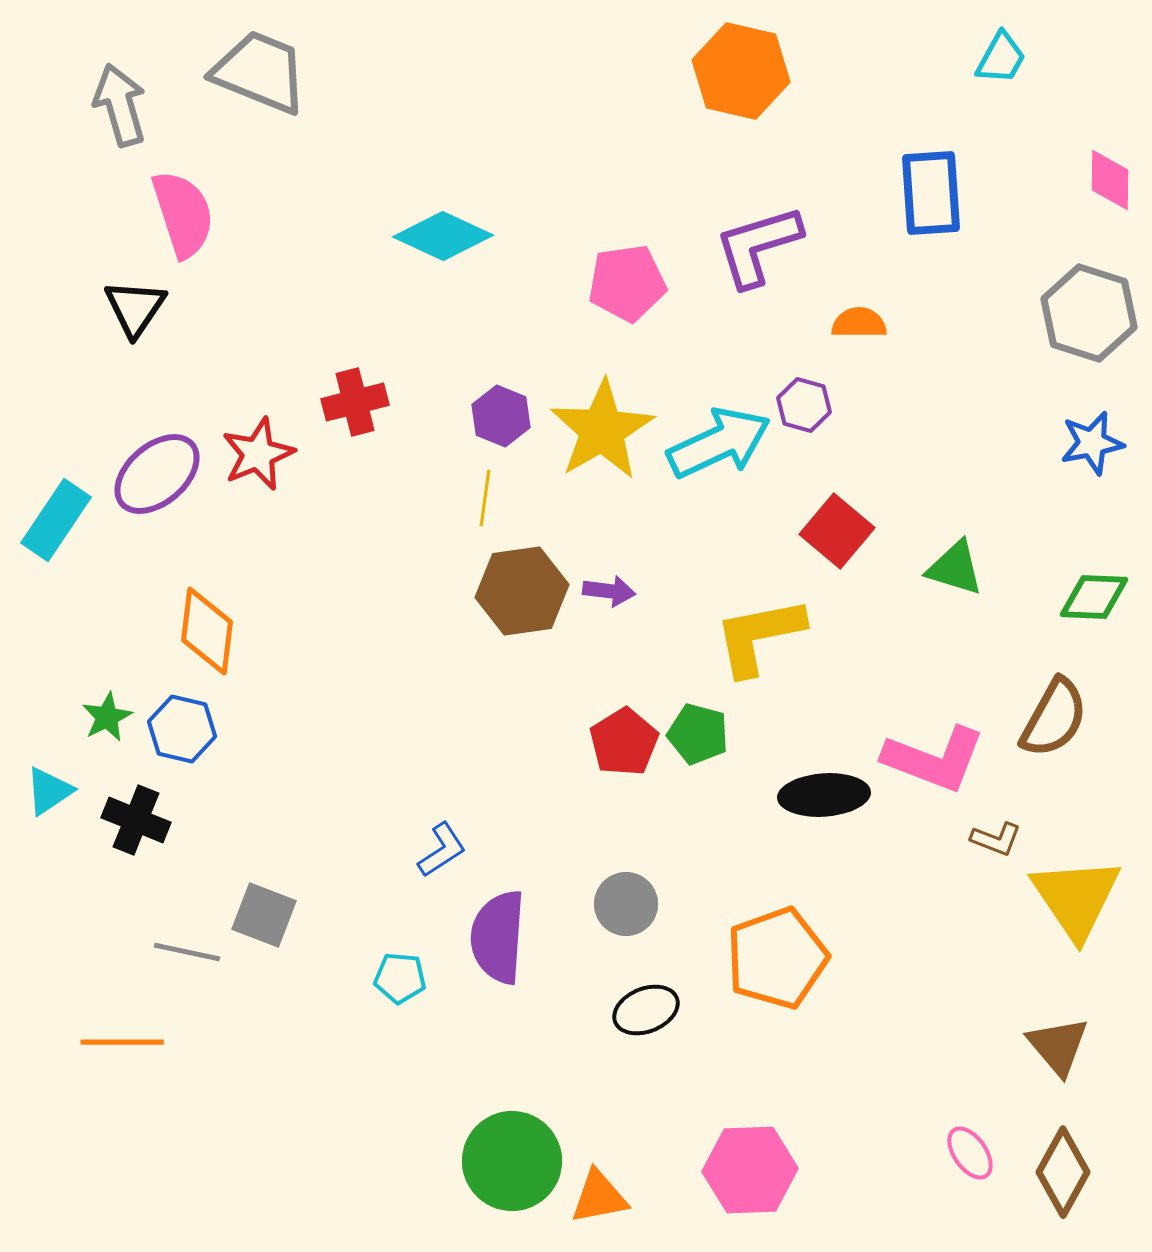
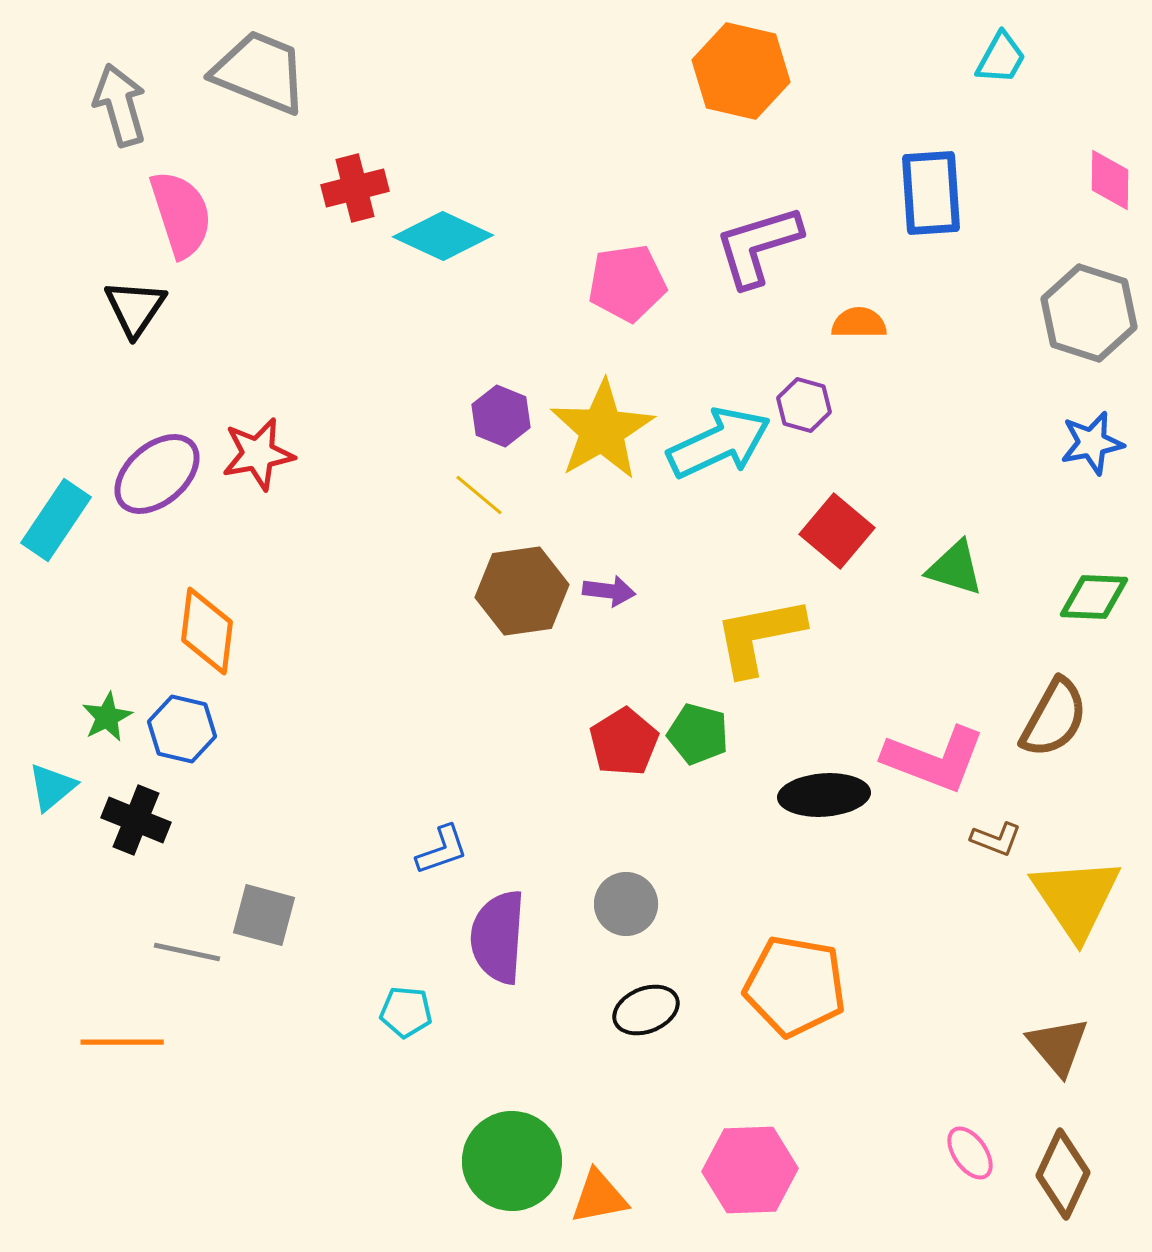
pink semicircle at (183, 214): moved 2 px left
red cross at (355, 402): moved 214 px up
red star at (258, 454): rotated 12 degrees clockwise
yellow line at (485, 498): moved 6 px left, 3 px up; rotated 58 degrees counterclockwise
cyan triangle at (49, 791): moved 3 px right, 4 px up; rotated 6 degrees counterclockwise
blue L-shape at (442, 850): rotated 14 degrees clockwise
gray square at (264, 915): rotated 6 degrees counterclockwise
orange pentagon at (777, 958): moved 18 px right, 28 px down; rotated 30 degrees clockwise
cyan pentagon at (400, 978): moved 6 px right, 34 px down
brown diamond at (1063, 1172): moved 2 px down; rotated 4 degrees counterclockwise
